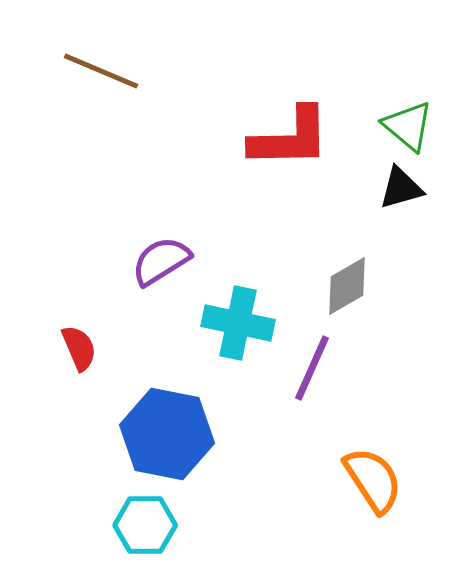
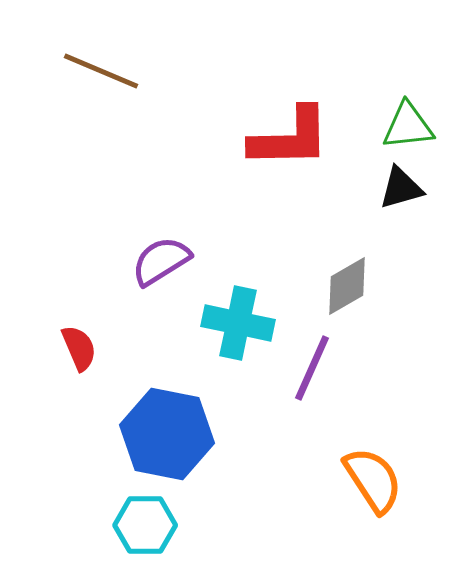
green triangle: rotated 46 degrees counterclockwise
